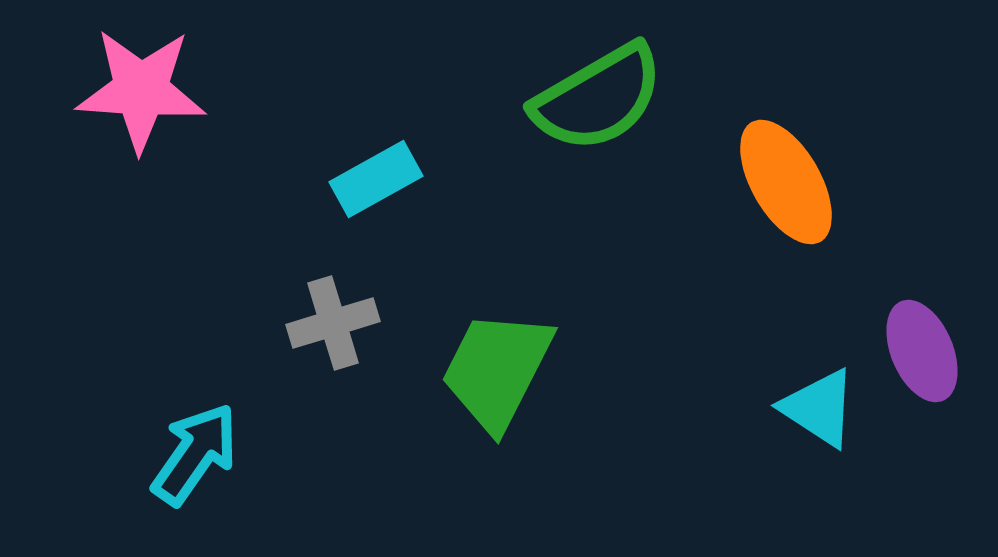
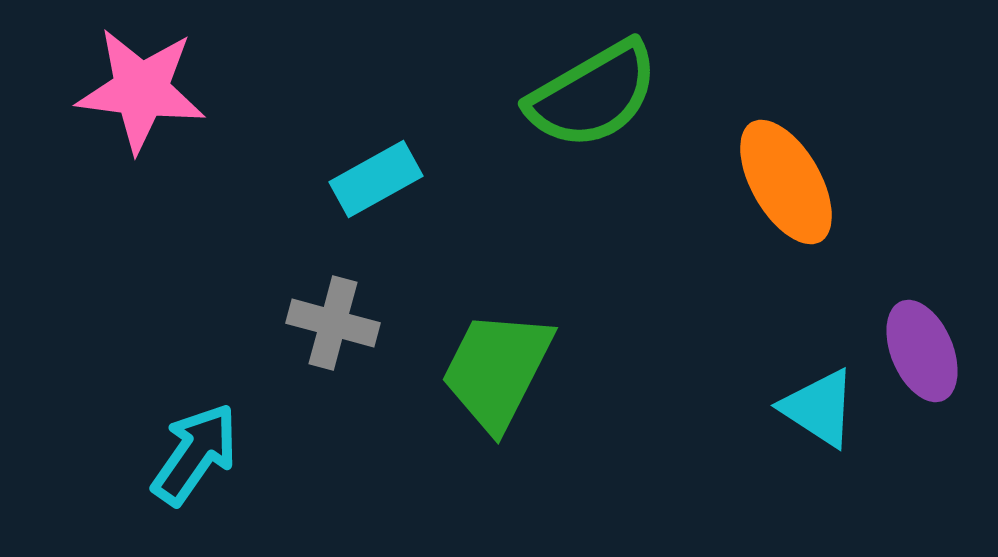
pink star: rotated 3 degrees clockwise
green semicircle: moved 5 px left, 3 px up
gray cross: rotated 32 degrees clockwise
